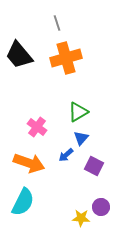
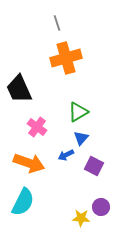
black trapezoid: moved 34 px down; rotated 16 degrees clockwise
blue arrow: rotated 14 degrees clockwise
